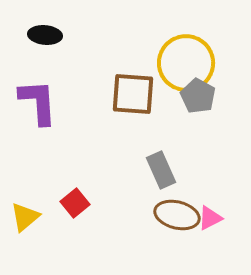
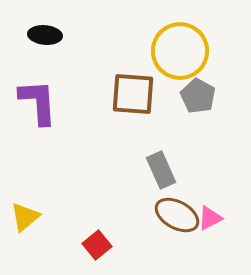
yellow circle: moved 6 px left, 12 px up
red square: moved 22 px right, 42 px down
brown ellipse: rotated 15 degrees clockwise
